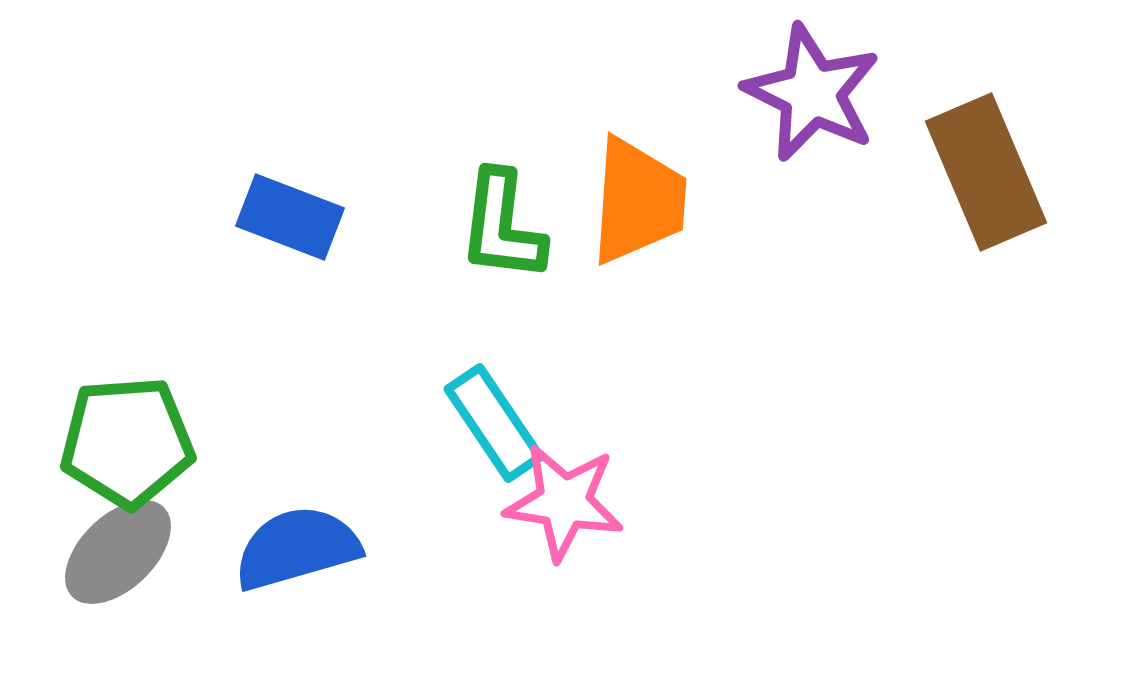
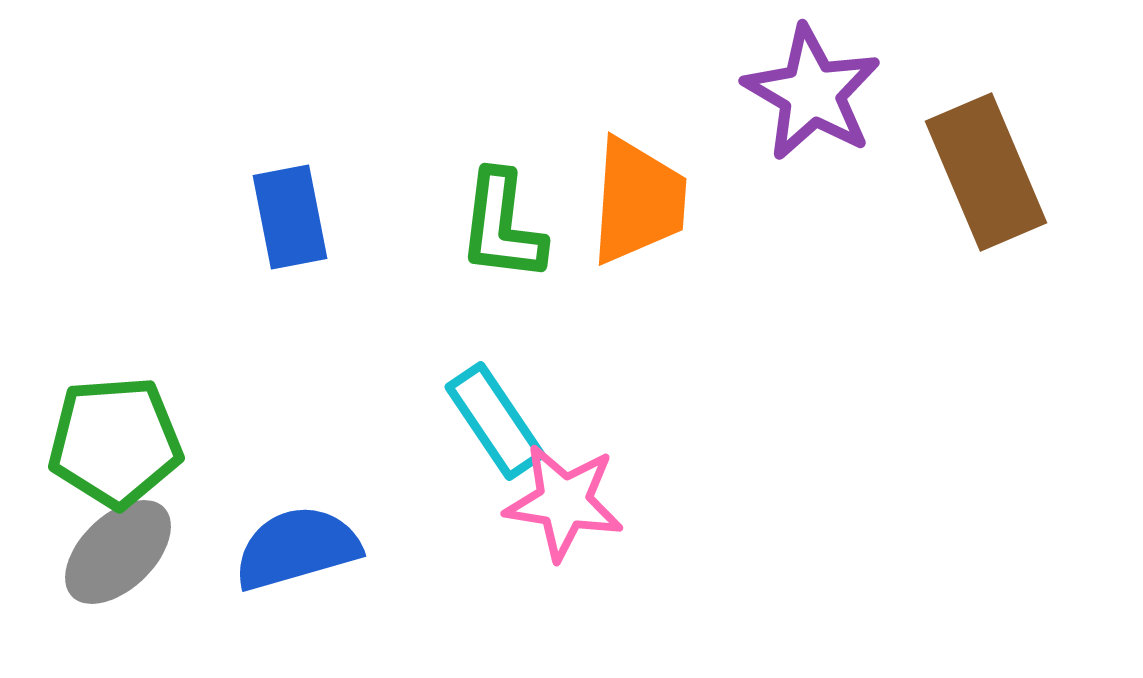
purple star: rotated 4 degrees clockwise
blue rectangle: rotated 58 degrees clockwise
cyan rectangle: moved 1 px right, 2 px up
green pentagon: moved 12 px left
